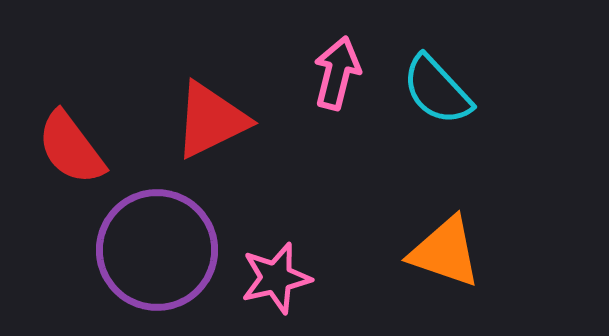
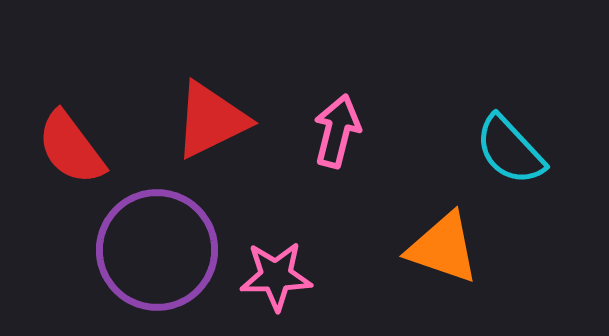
pink arrow: moved 58 px down
cyan semicircle: moved 73 px right, 60 px down
orange triangle: moved 2 px left, 4 px up
pink star: moved 2 px up; rotated 12 degrees clockwise
